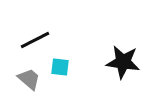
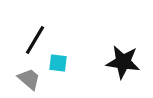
black line: rotated 32 degrees counterclockwise
cyan square: moved 2 px left, 4 px up
